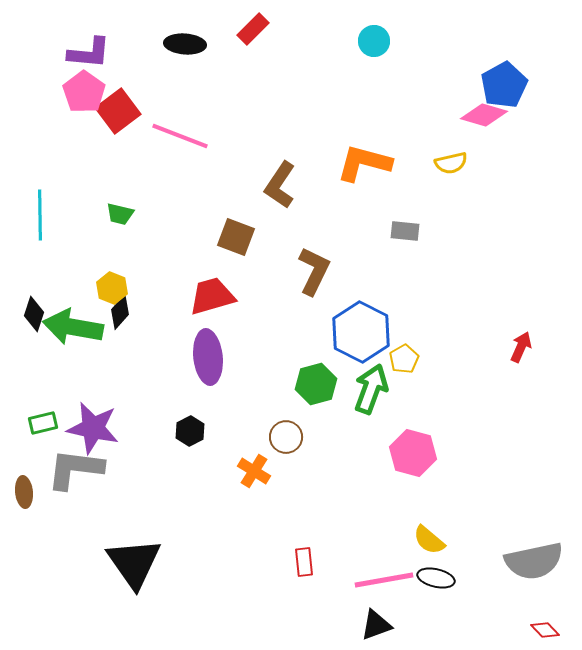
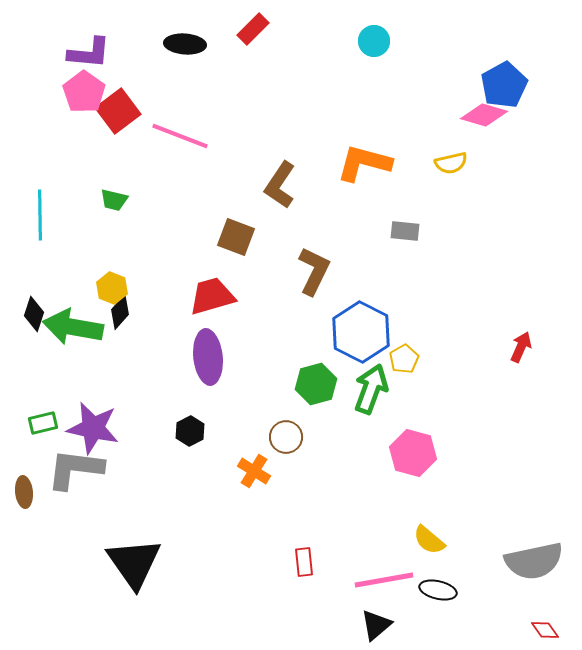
green trapezoid at (120, 214): moved 6 px left, 14 px up
black ellipse at (436, 578): moved 2 px right, 12 px down
black triangle at (376, 625): rotated 20 degrees counterclockwise
red diamond at (545, 630): rotated 8 degrees clockwise
